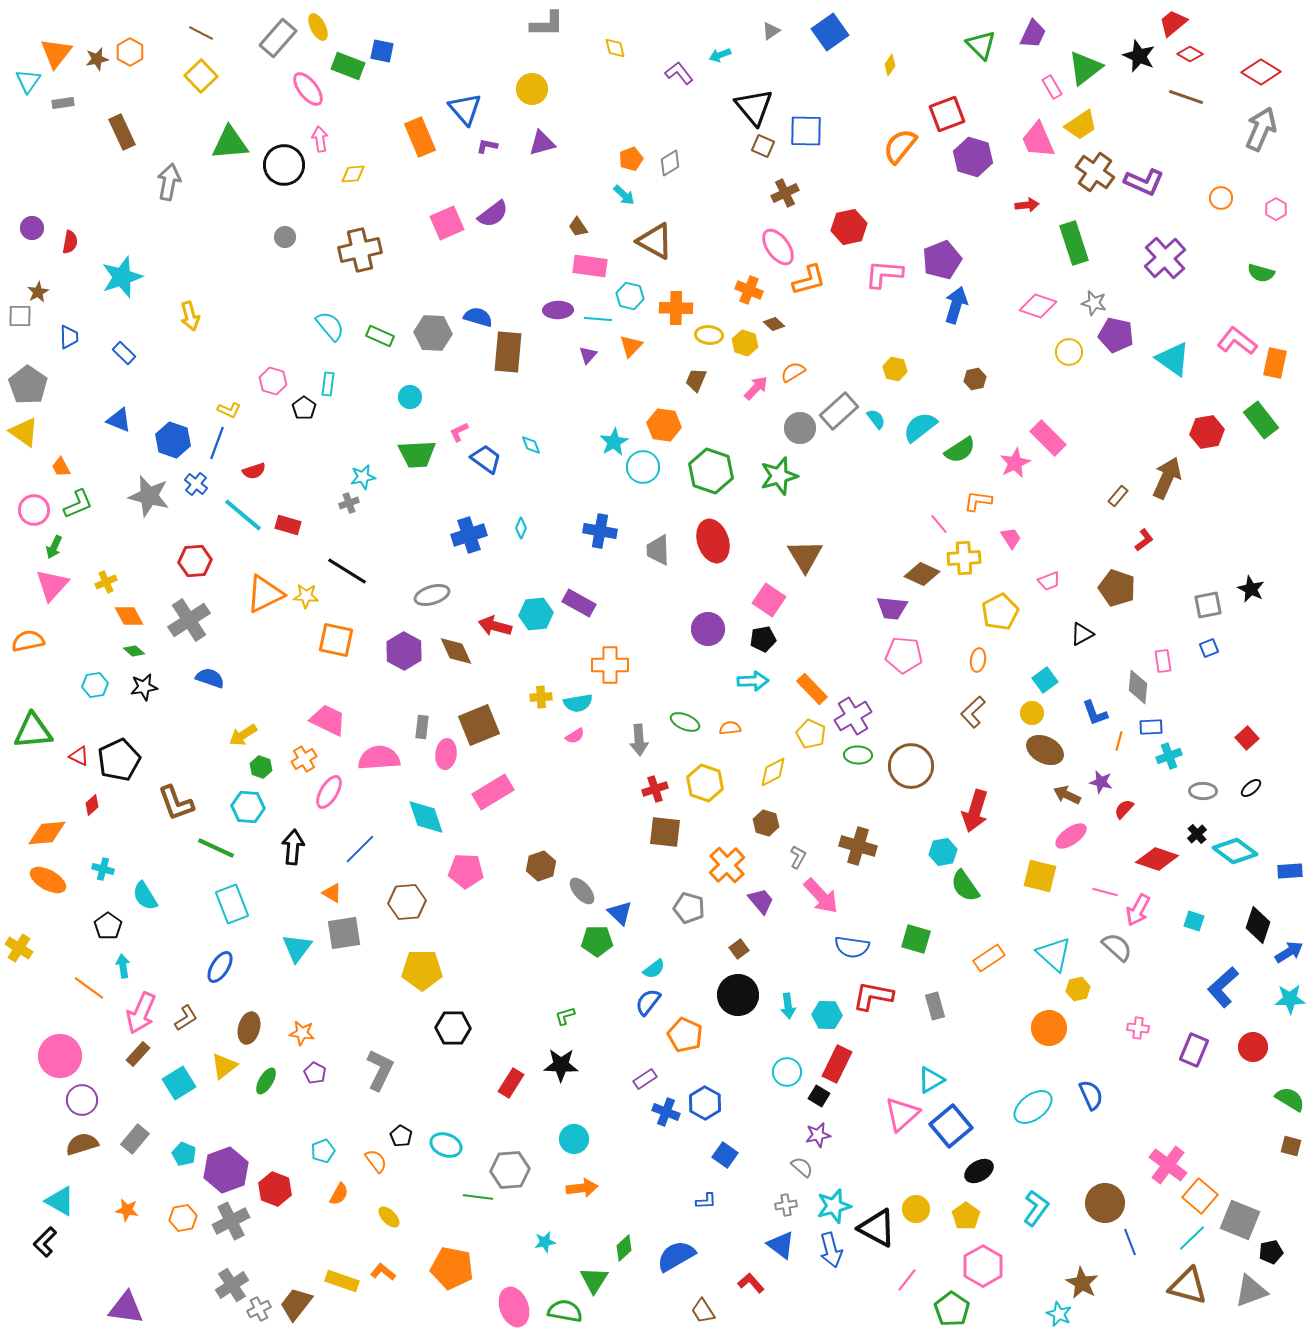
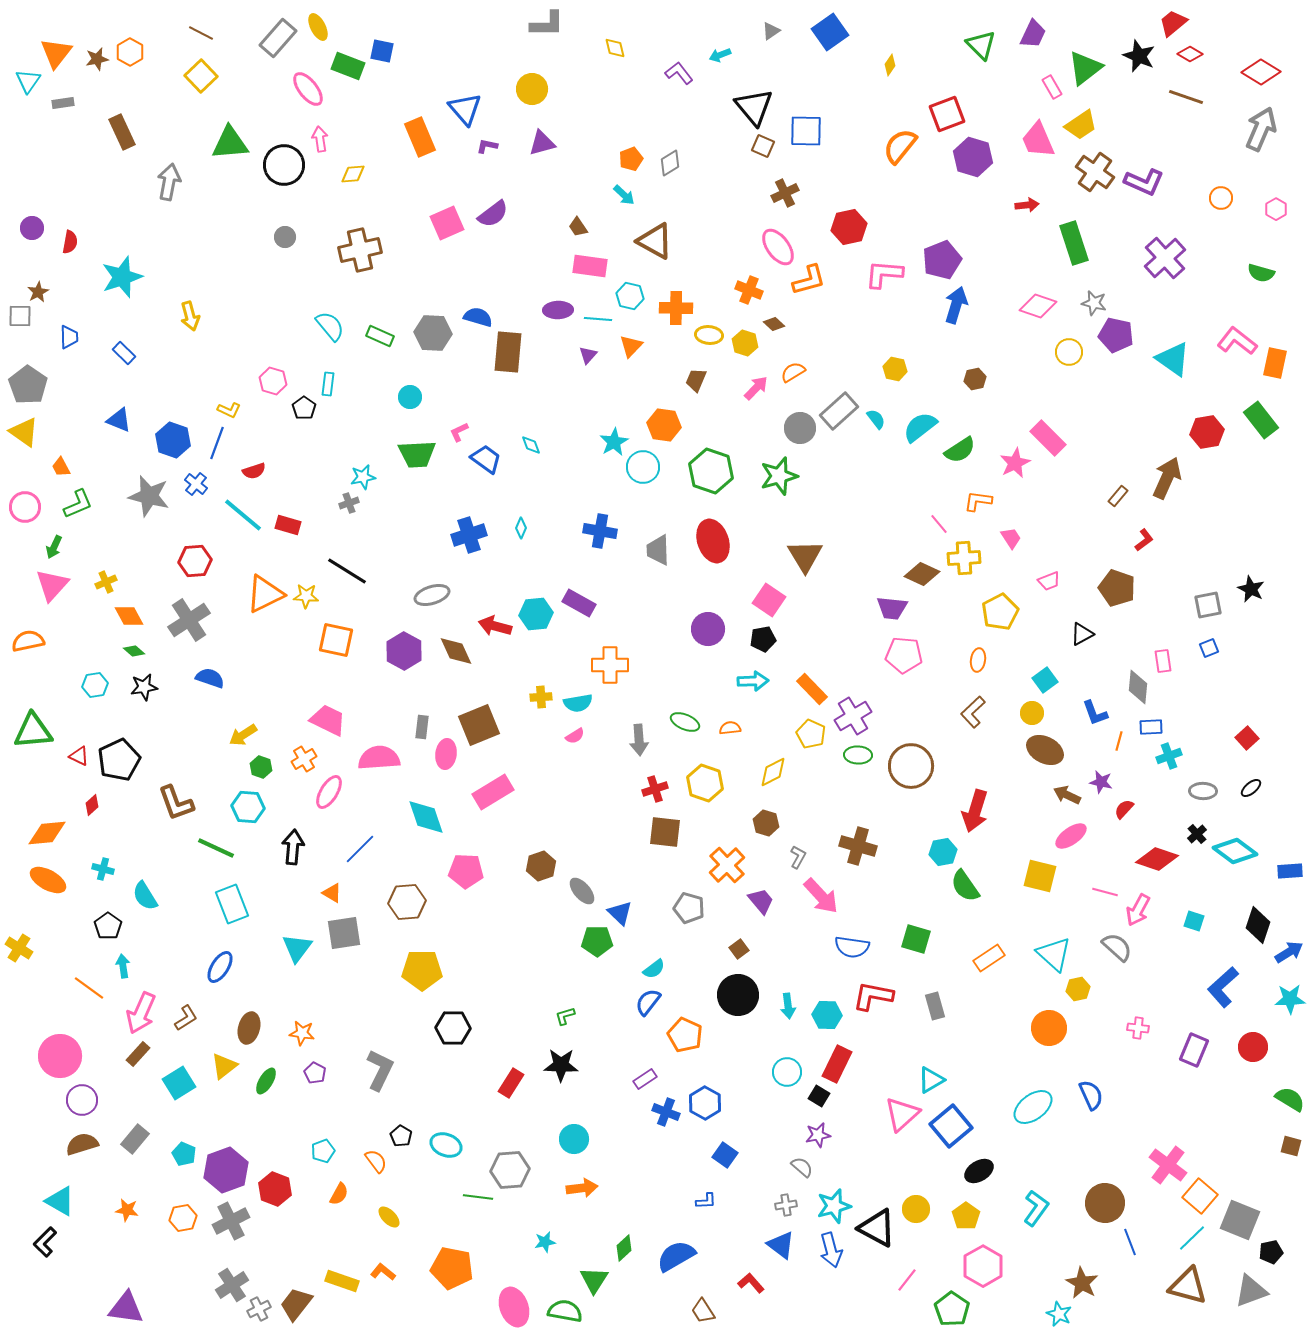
pink circle at (34, 510): moved 9 px left, 3 px up
